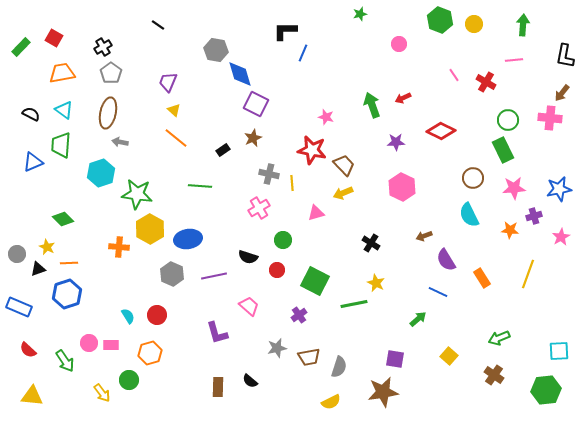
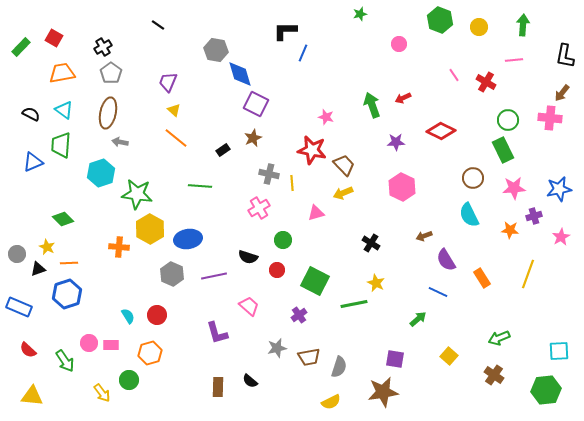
yellow circle at (474, 24): moved 5 px right, 3 px down
